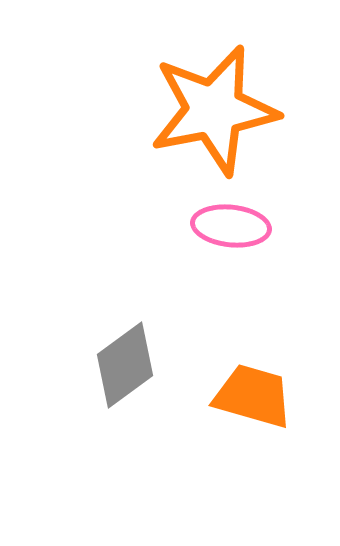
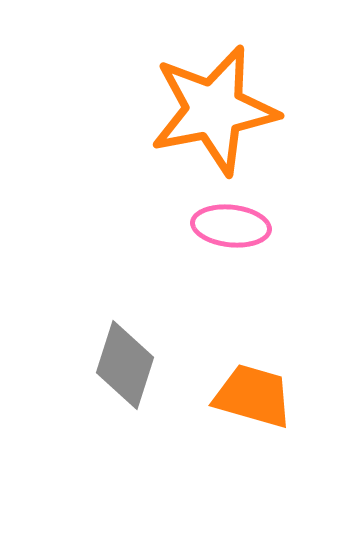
gray diamond: rotated 36 degrees counterclockwise
